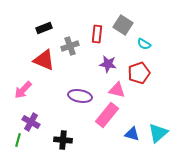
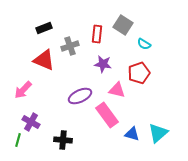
purple star: moved 5 px left
purple ellipse: rotated 35 degrees counterclockwise
pink rectangle: rotated 75 degrees counterclockwise
